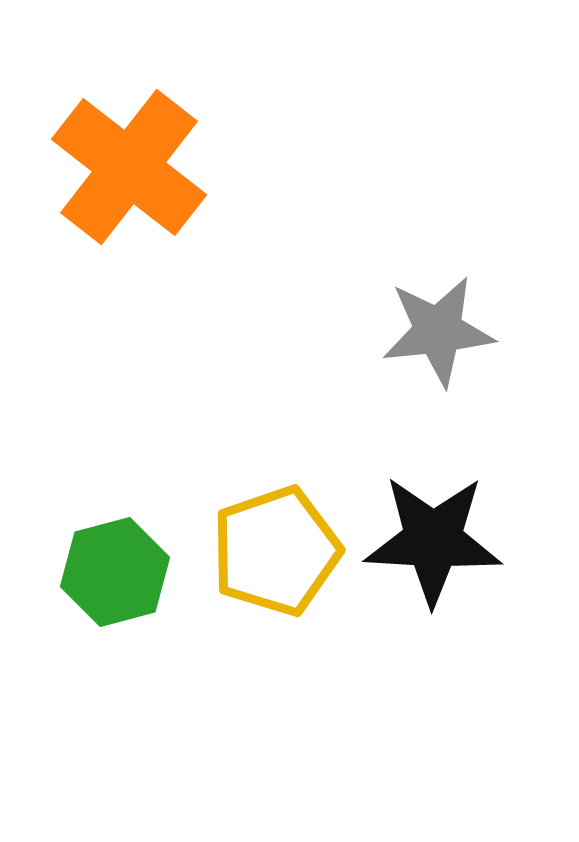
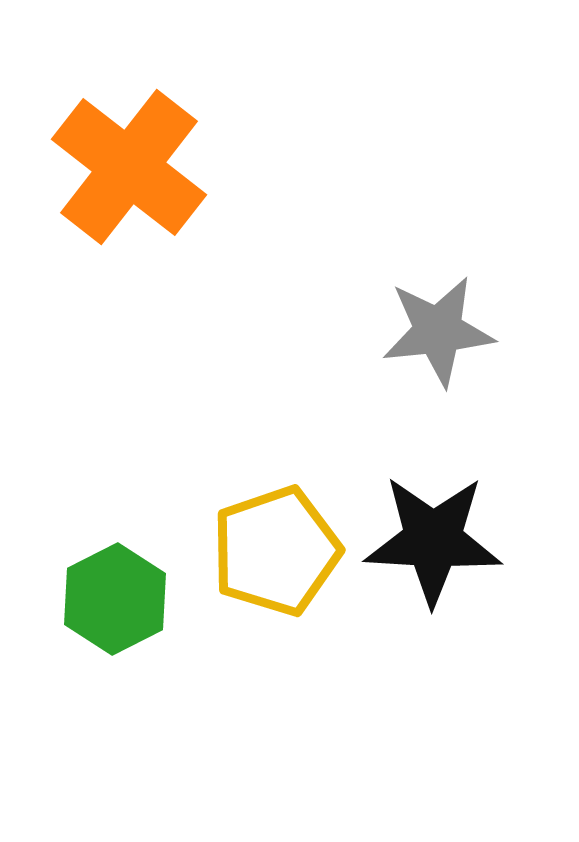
green hexagon: moved 27 px down; rotated 12 degrees counterclockwise
